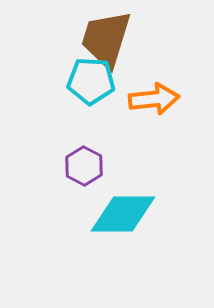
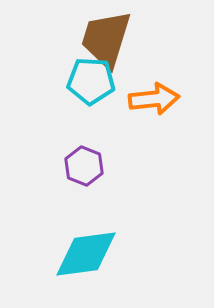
purple hexagon: rotated 6 degrees counterclockwise
cyan diamond: moved 37 px left, 40 px down; rotated 8 degrees counterclockwise
